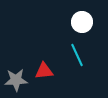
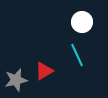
red triangle: rotated 24 degrees counterclockwise
gray star: rotated 10 degrees counterclockwise
